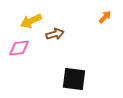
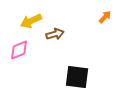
pink diamond: moved 2 px down; rotated 15 degrees counterclockwise
black square: moved 3 px right, 2 px up
